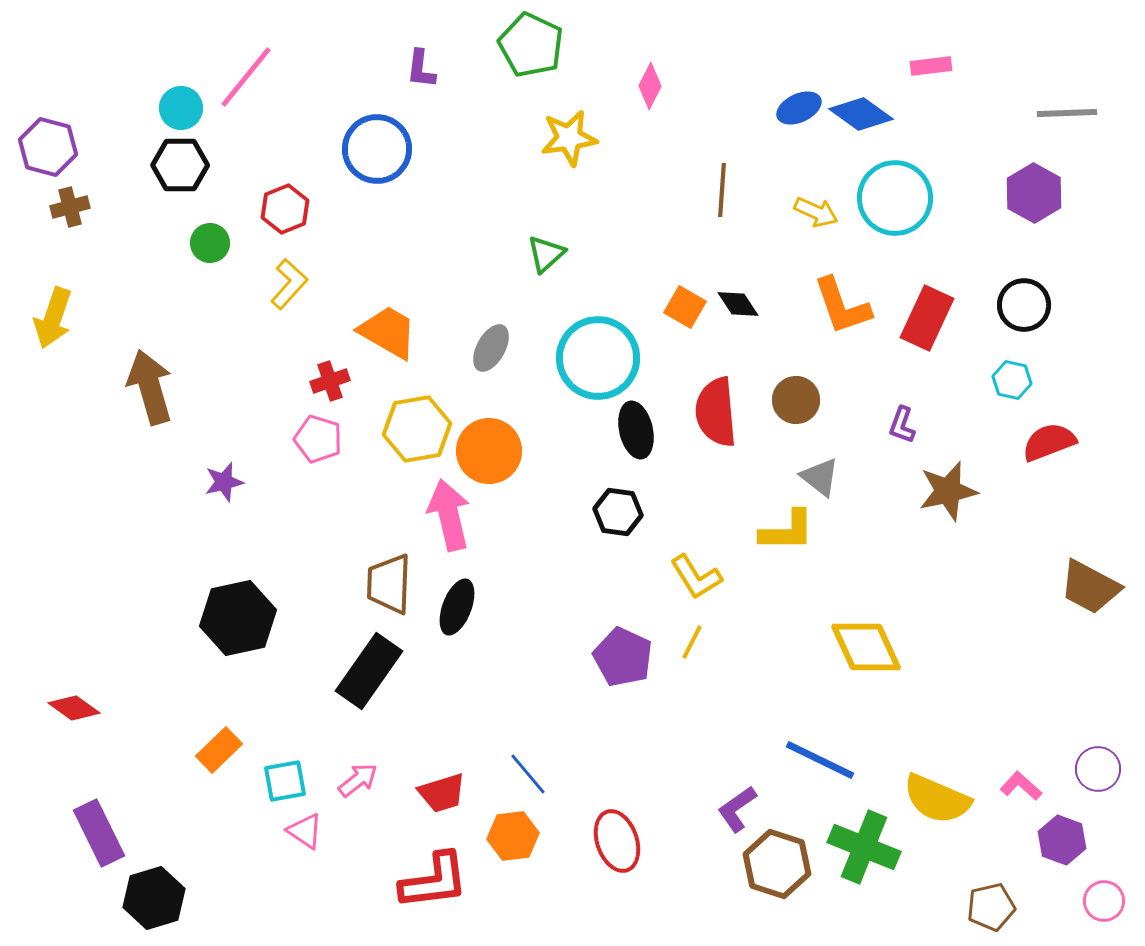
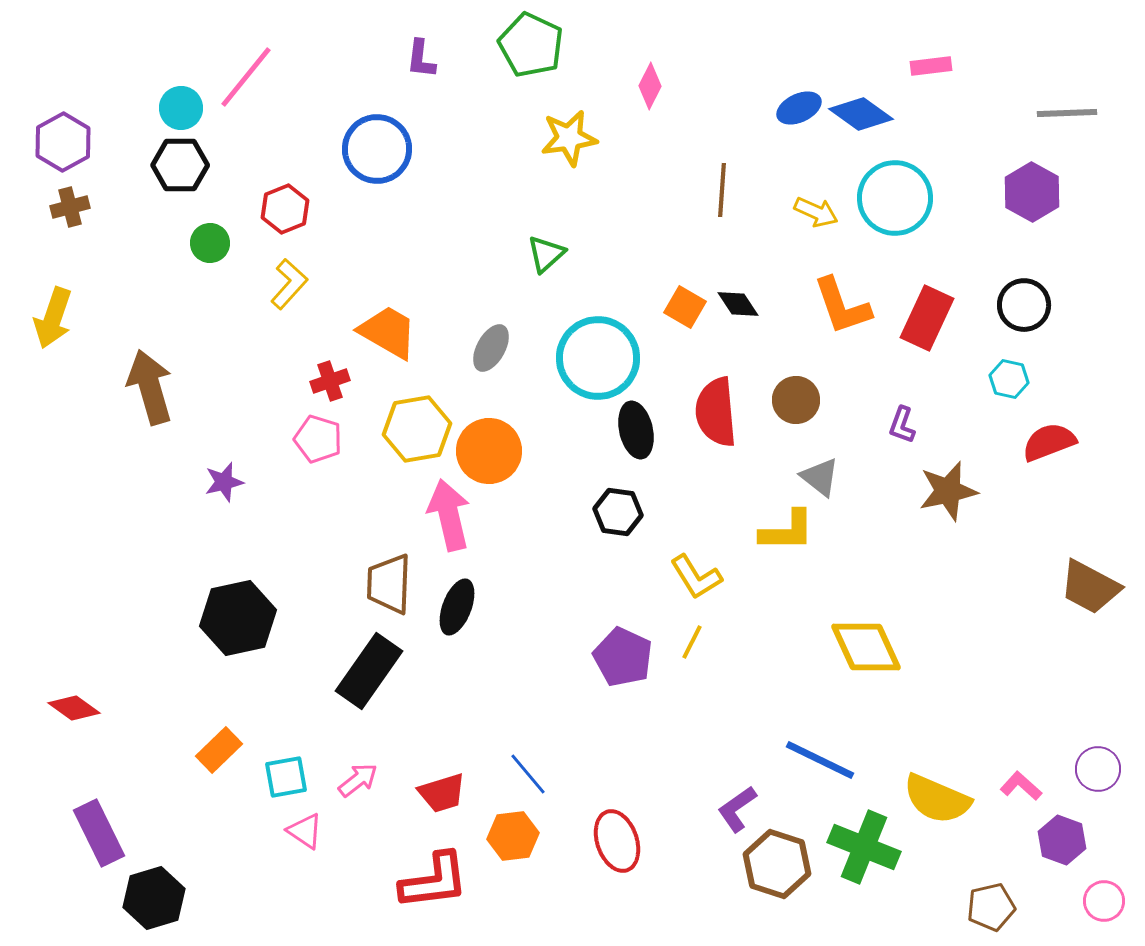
purple L-shape at (421, 69): moved 10 px up
purple hexagon at (48, 147): moved 15 px right, 5 px up; rotated 16 degrees clockwise
purple hexagon at (1034, 193): moved 2 px left, 1 px up
cyan hexagon at (1012, 380): moved 3 px left, 1 px up
cyan square at (285, 781): moved 1 px right, 4 px up
